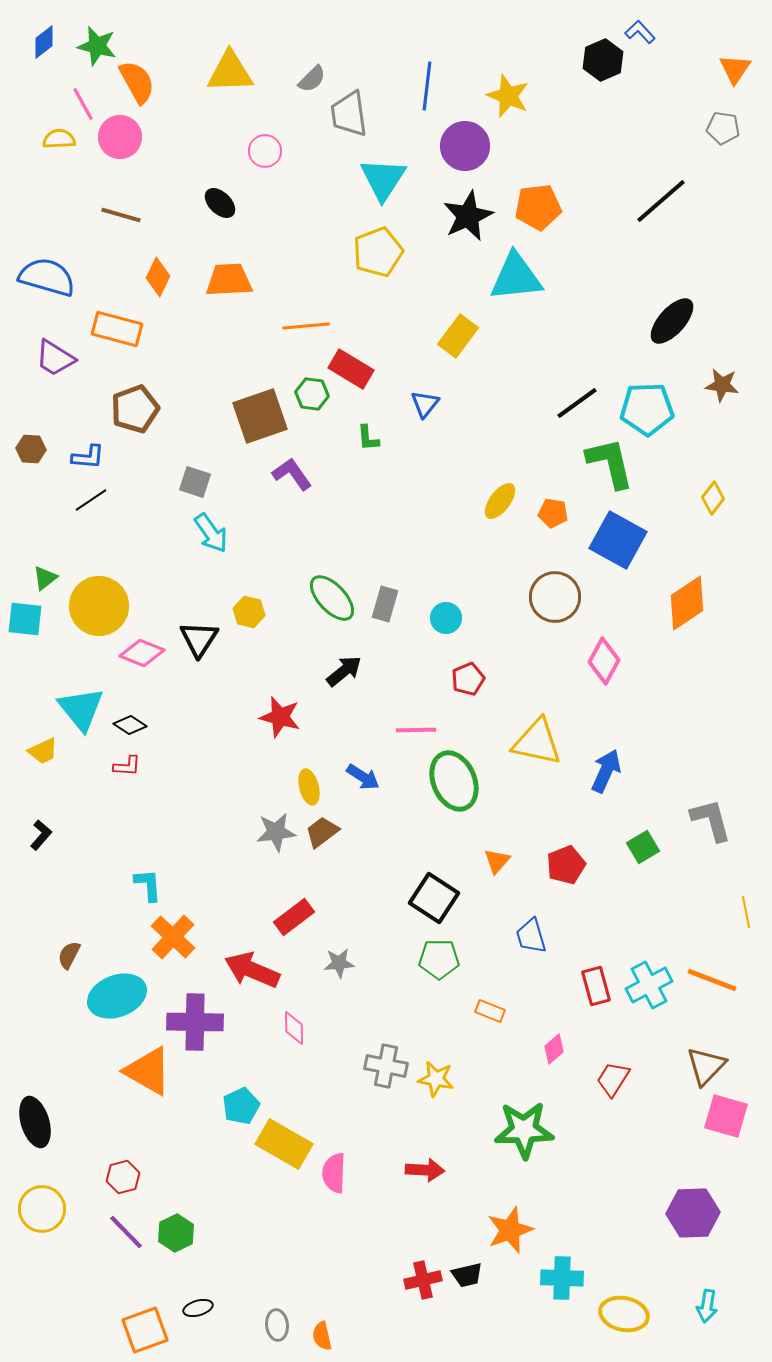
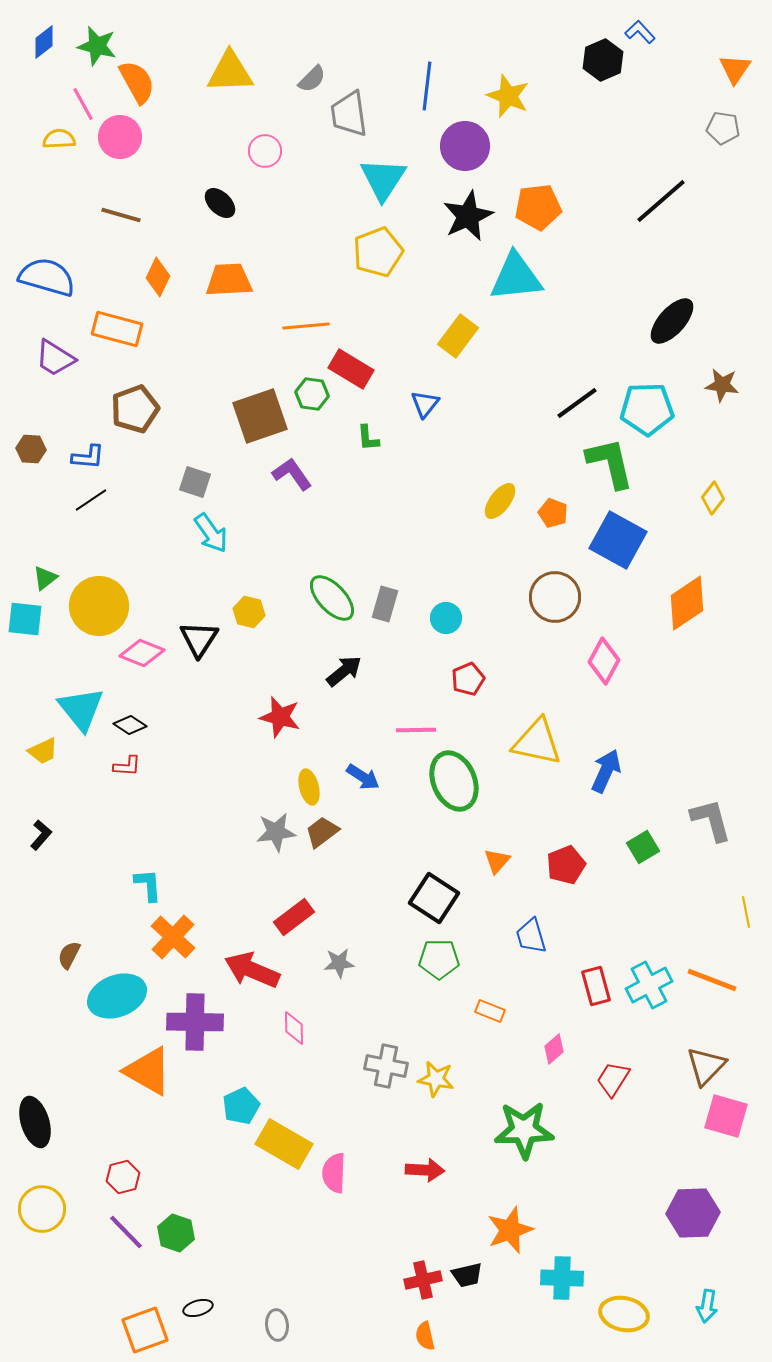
orange pentagon at (553, 513): rotated 12 degrees clockwise
green hexagon at (176, 1233): rotated 15 degrees counterclockwise
orange semicircle at (322, 1336): moved 103 px right
